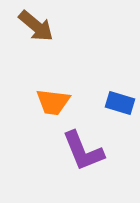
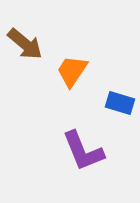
brown arrow: moved 11 px left, 18 px down
orange trapezoid: moved 19 px right, 31 px up; rotated 117 degrees clockwise
